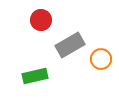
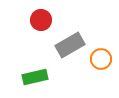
green rectangle: moved 1 px down
